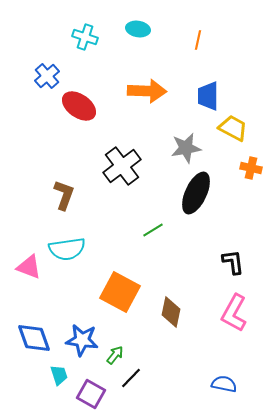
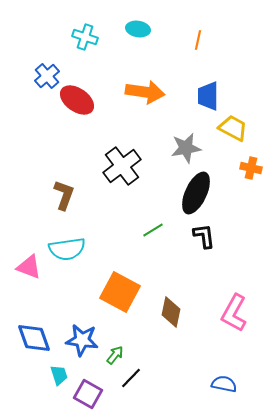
orange arrow: moved 2 px left, 1 px down; rotated 6 degrees clockwise
red ellipse: moved 2 px left, 6 px up
black L-shape: moved 29 px left, 26 px up
purple square: moved 3 px left
